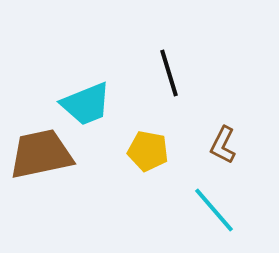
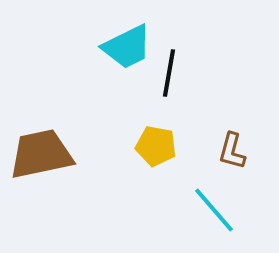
black line: rotated 27 degrees clockwise
cyan trapezoid: moved 41 px right, 57 px up; rotated 4 degrees counterclockwise
brown L-shape: moved 9 px right, 6 px down; rotated 12 degrees counterclockwise
yellow pentagon: moved 8 px right, 5 px up
